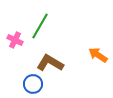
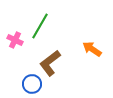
orange arrow: moved 6 px left, 6 px up
brown L-shape: rotated 68 degrees counterclockwise
blue circle: moved 1 px left
